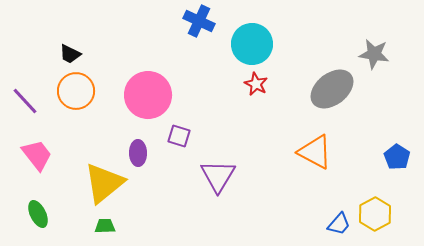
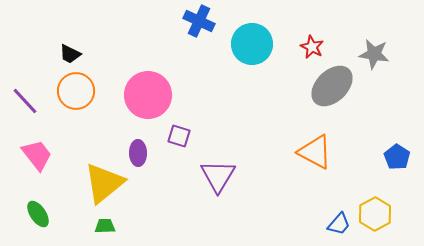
red star: moved 56 px right, 37 px up
gray ellipse: moved 3 px up; rotated 6 degrees counterclockwise
green ellipse: rotated 8 degrees counterclockwise
